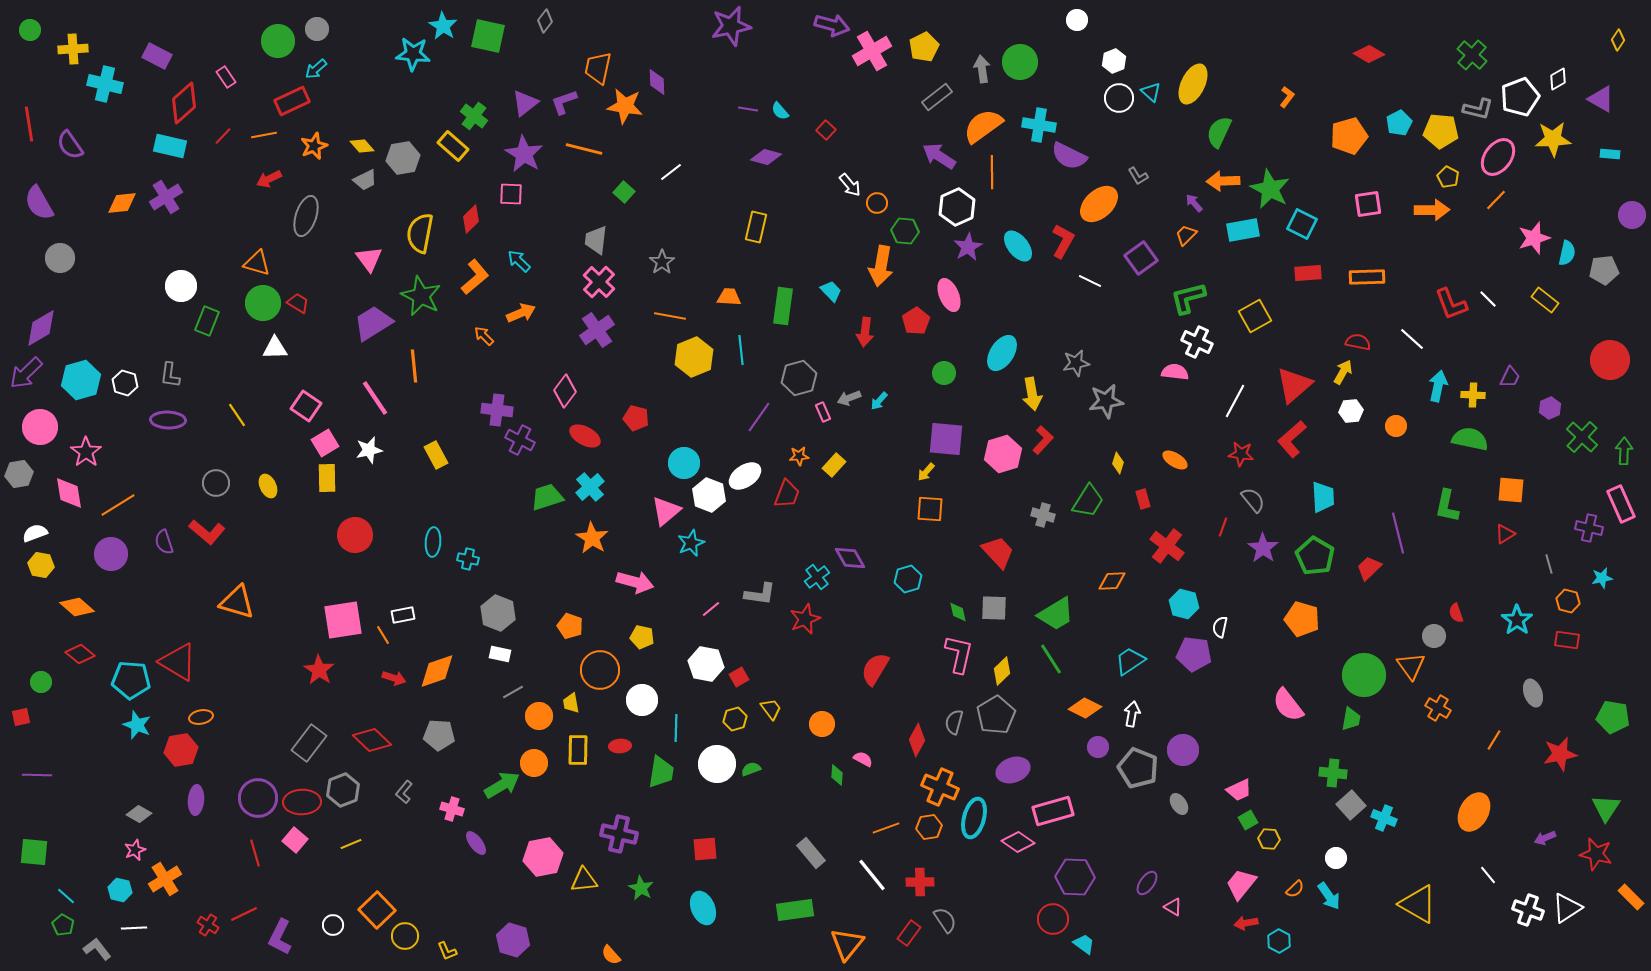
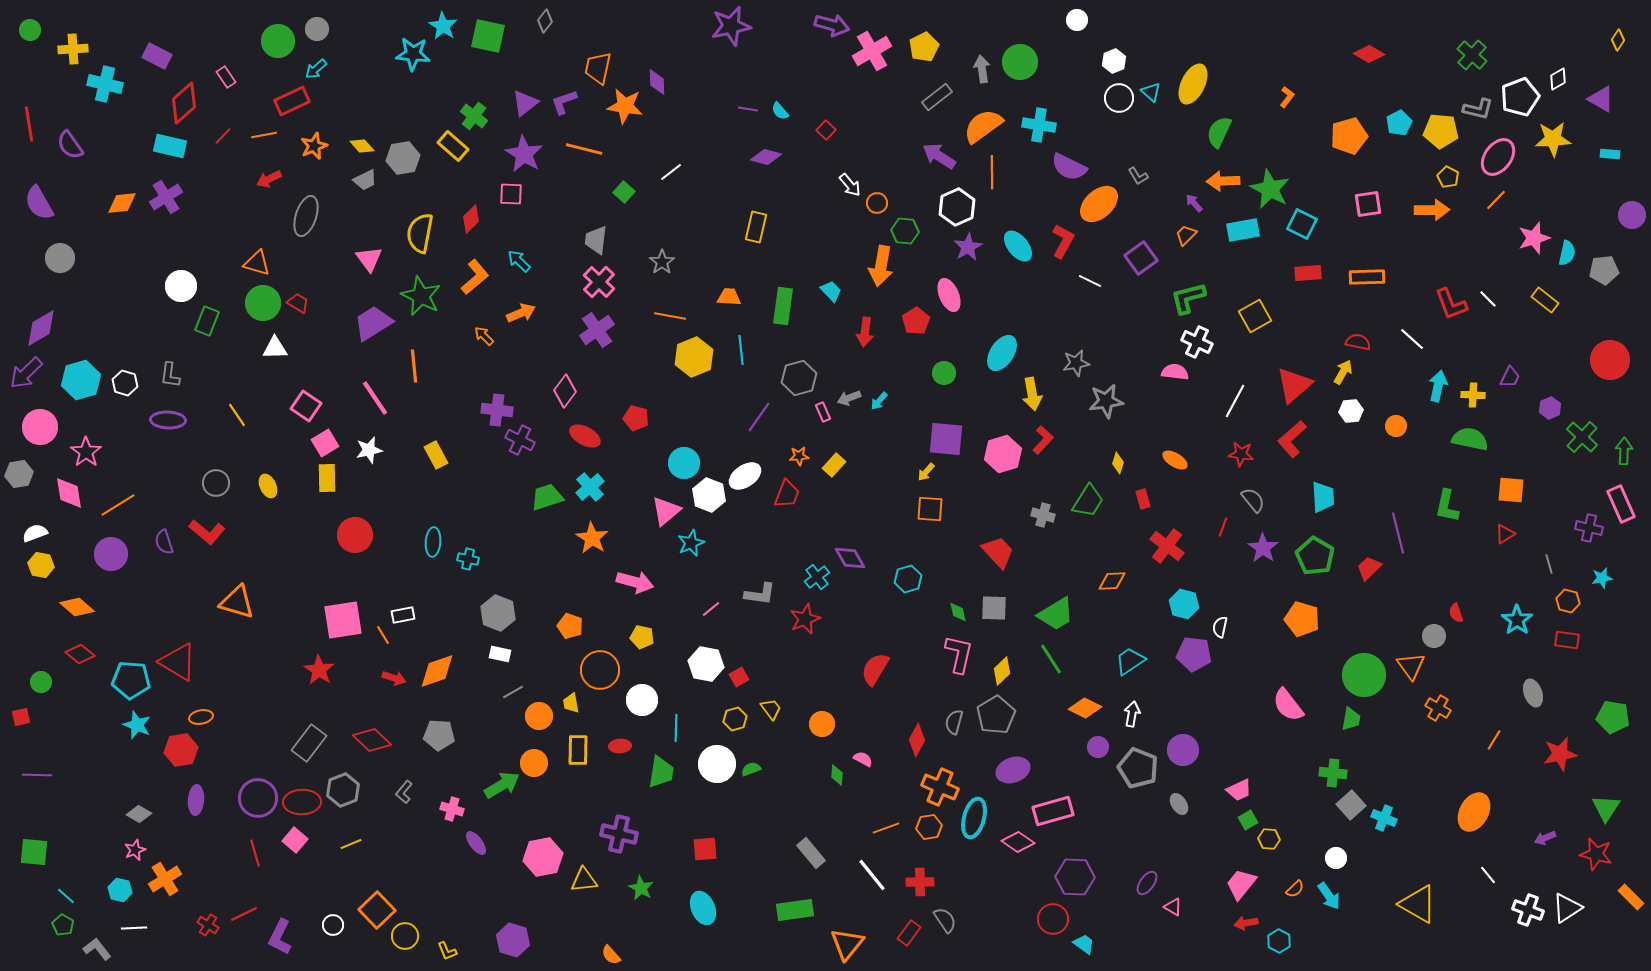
purple semicircle at (1069, 156): moved 11 px down
